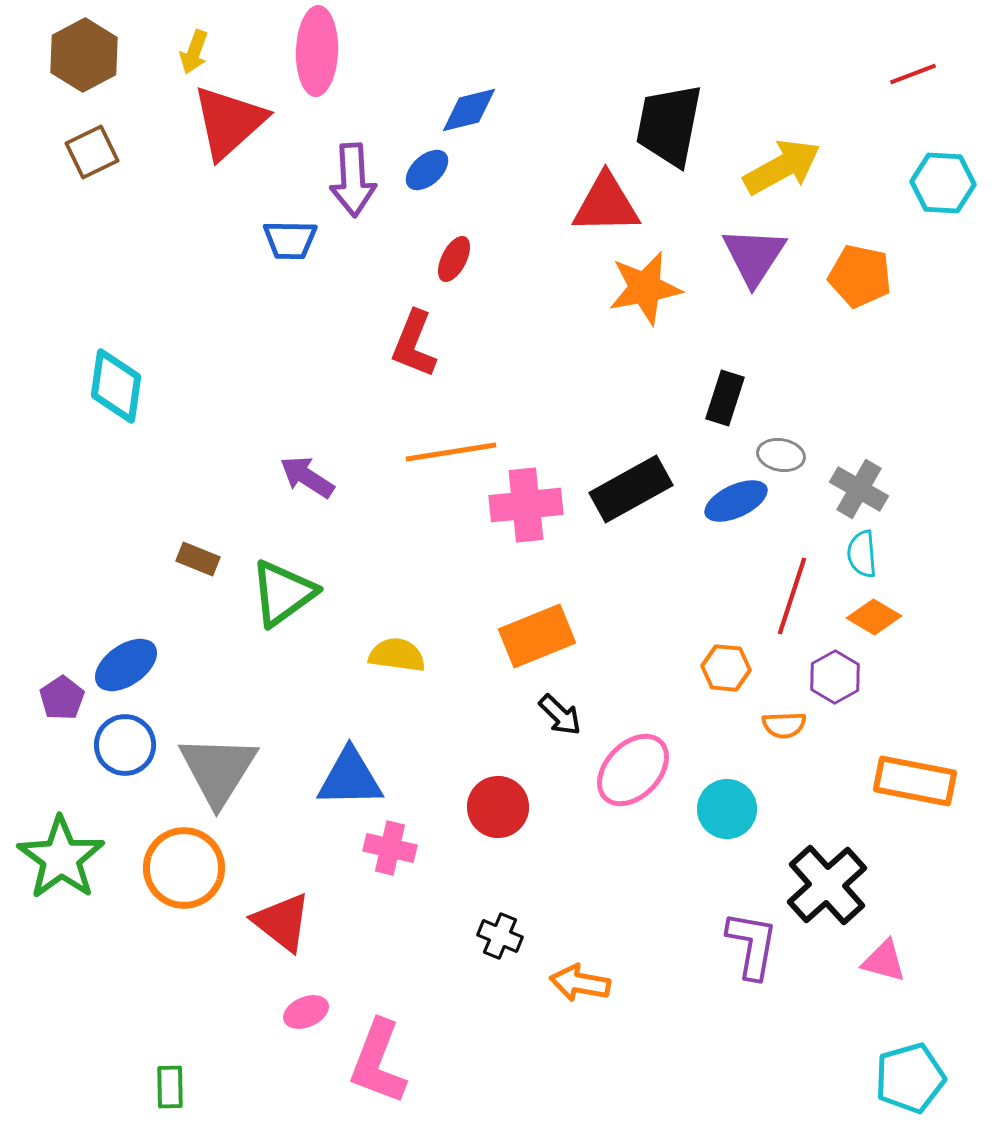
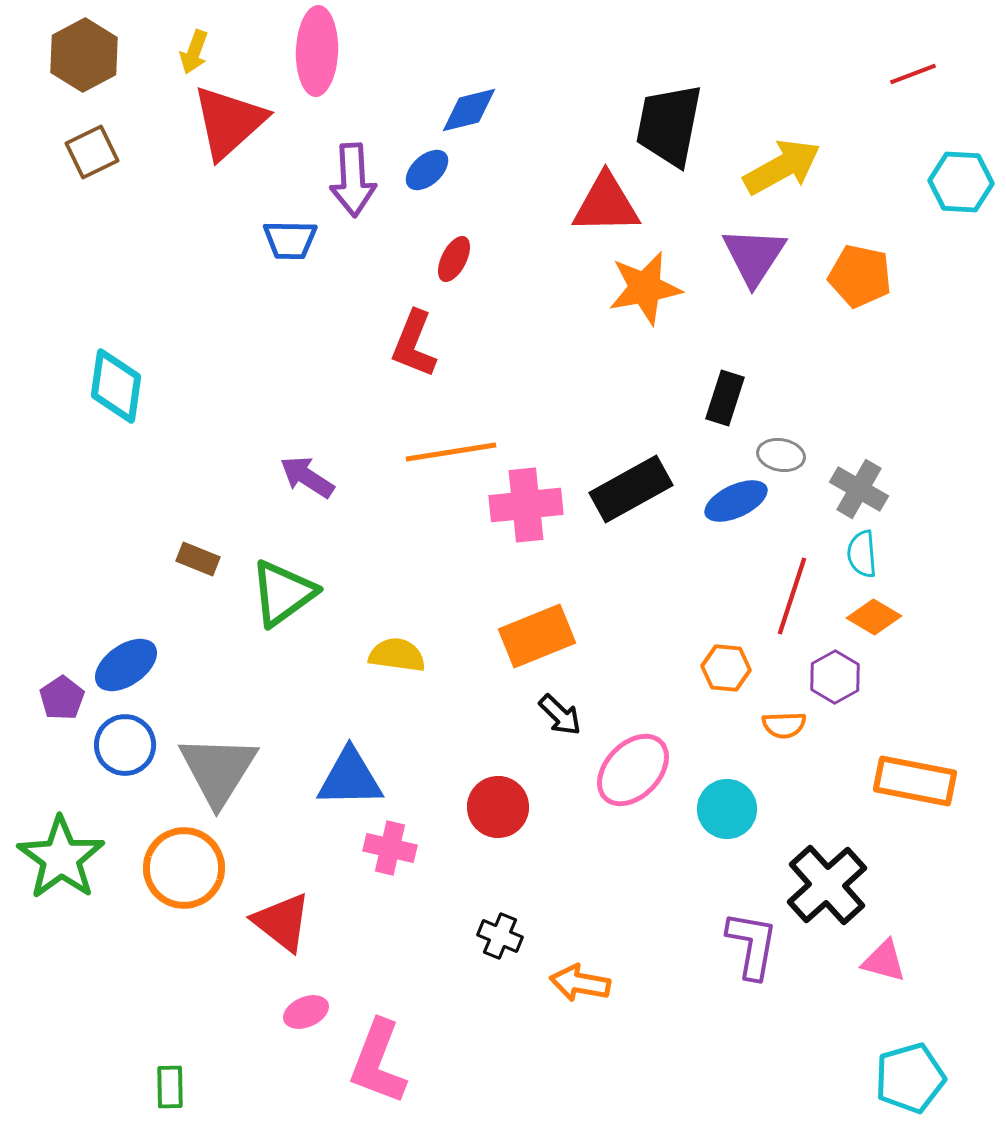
cyan hexagon at (943, 183): moved 18 px right, 1 px up
